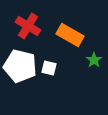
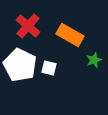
red cross: rotated 10 degrees clockwise
green star: rotated 14 degrees clockwise
white pentagon: moved 1 px up; rotated 12 degrees clockwise
